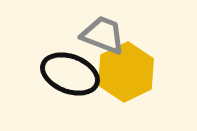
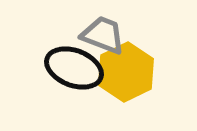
black ellipse: moved 4 px right, 6 px up
